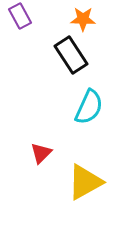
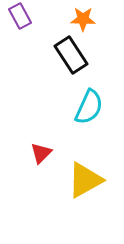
yellow triangle: moved 2 px up
